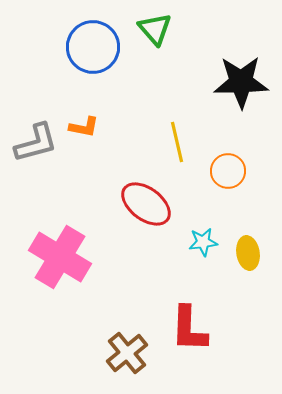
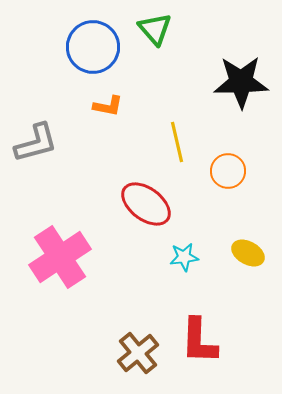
orange L-shape: moved 24 px right, 21 px up
cyan star: moved 19 px left, 15 px down
yellow ellipse: rotated 52 degrees counterclockwise
pink cross: rotated 26 degrees clockwise
red L-shape: moved 10 px right, 12 px down
brown cross: moved 11 px right
